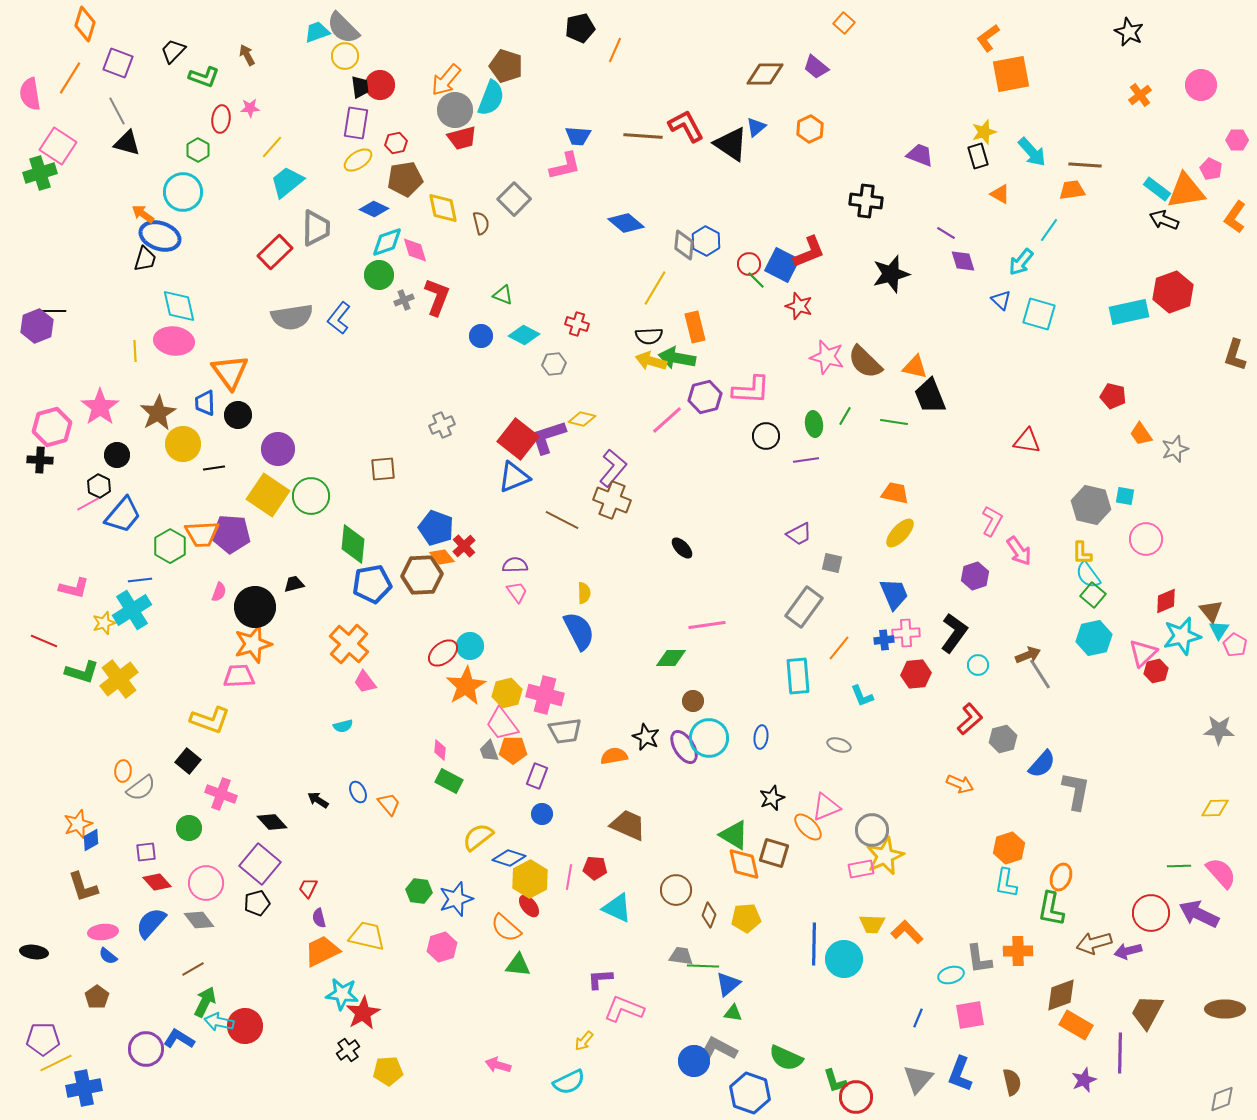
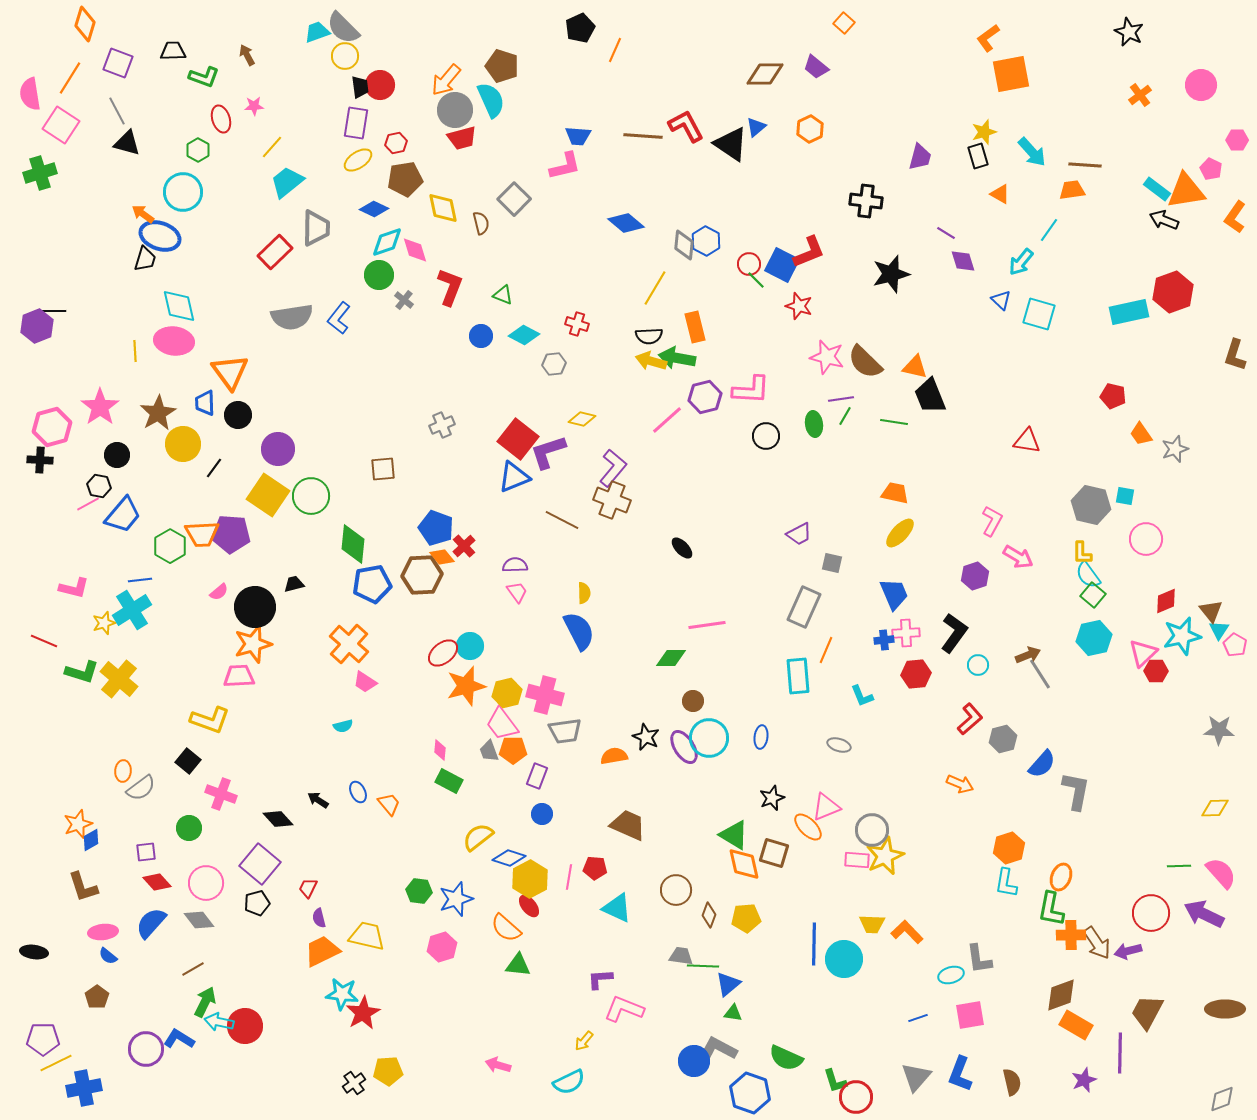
black pentagon at (580, 28): rotated 12 degrees counterclockwise
black trapezoid at (173, 51): rotated 44 degrees clockwise
brown pentagon at (506, 66): moved 4 px left
cyan semicircle at (491, 98): moved 2 px down; rotated 45 degrees counterclockwise
pink star at (250, 108): moved 4 px right, 2 px up
red ellipse at (221, 119): rotated 24 degrees counterclockwise
pink square at (58, 146): moved 3 px right, 21 px up
purple trapezoid at (920, 155): moved 2 px down; rotated 84 degrees clockwise
red L-shape at (437, 297): moved 13 px right, 10 px up
gray cross at (404, 300): rotated 30 degrees counterclockwise
purple L-shape at (548, 437): moved 15 px down
purple line at (806, 460): moved 35 px right, 61 px up
black line at (214, 468): rotated 45 degrees counterclockwise
black hexagon at (99, 486): rotated 15 degrees counterclockwise
pink arrow at (1019, 551): moved 1 px left, 6 px down; rotated 24 degrees counterclockwise
pink semicircle at (219, 592): rotated 30 degrees clockwise
gray rectangle at (804, 607): rotated 12 degrees counterclockwise
orange line at (839, 648): moved 13 px left, 2 px down; rotated 16 degrees counterclockwise
red hexagon at (1156, 671): rotated 15 degrees clockwise
yellow cross at (119, 679): rotated 12 degrees counterclockwise
pink trapezoid at (365, 682): rotated 20 degrees counterclockwise
orange star at (466, 686): rotated 15 degrees clockwise
black diamond at (272, 822): moved 6 px right, 3 px up
pink rectangle at (861, 869): moved 4 px left, 9 px up; rotated 15 degrees clockwise
purple arrow at (1199, 914): moved 5 px right
brown arrow at (1094, 943): moved 3 px right; rotated 108 degrees counterclockwise
orange cross at (1018, 951): moved 53 px right, 16 px up
blue line at (918, 1018): rotated 48 degrees clockwise
black cross at (348, 1050): moved 6 px right, 33 px down
gray triangle at (918, 1079): moved 2 px left, 2 px up
